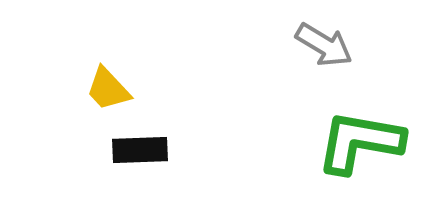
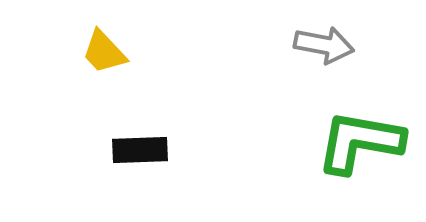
gray arrow: rotated 20 degrees counterclockwise
yellow trapezoid: moved 4 px left, 37 px up
